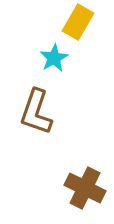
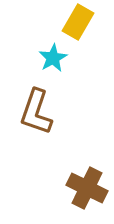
cyan star: moved 1 px left
brown cross: moved 2 px right
